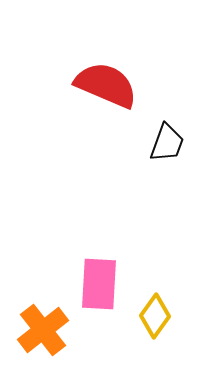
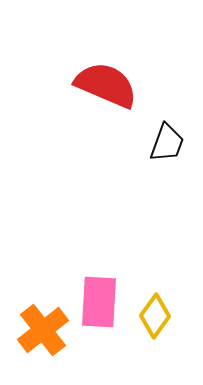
pink rectangle: moved 18 px down
